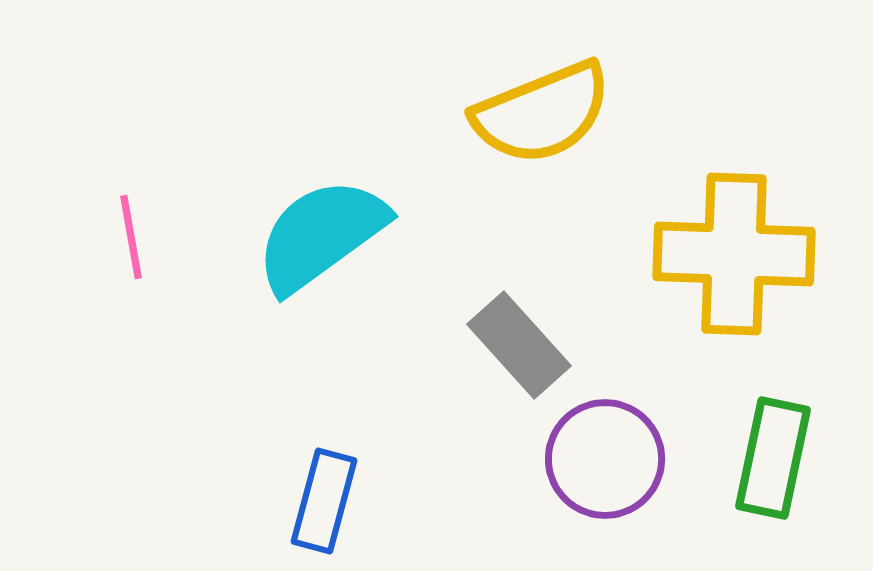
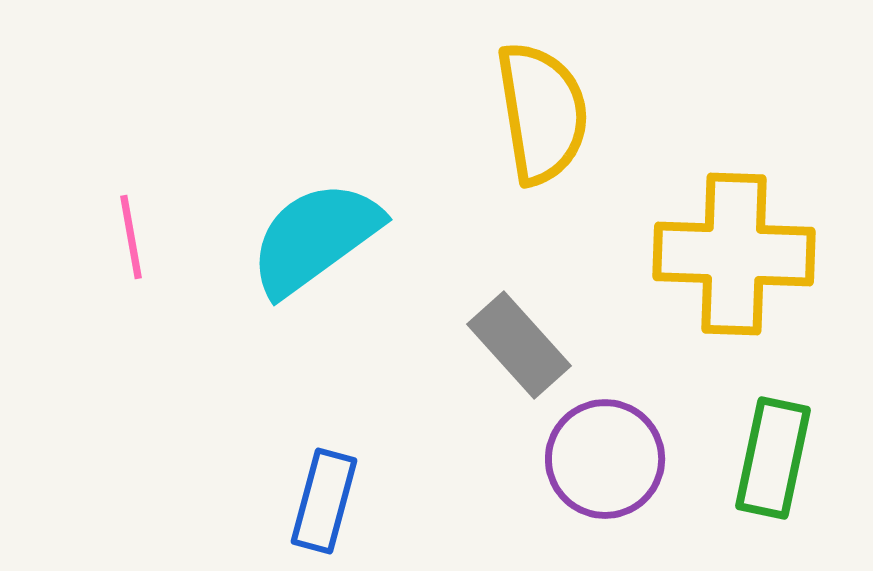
yellow semicircle: rotated 77 degrees counterclockwise
cyan semicircle: moved 6 px left, 3 px down
